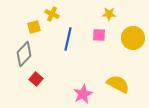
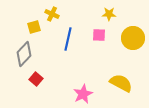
yellow semicircle: moved 3 px right, 1 px up
